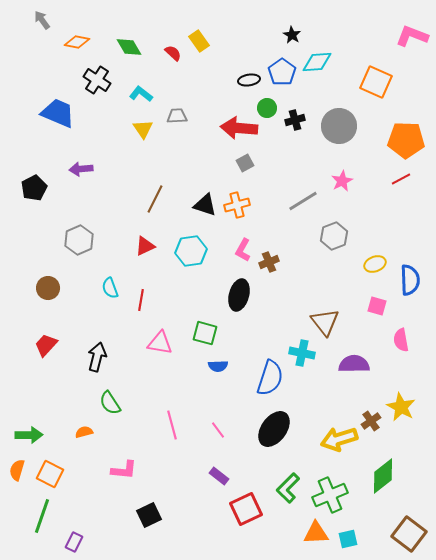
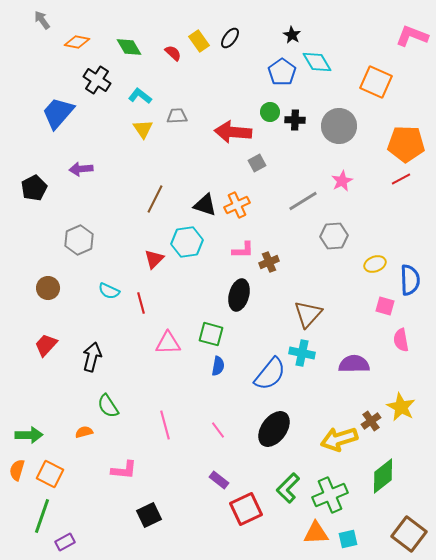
cyan diamond at (317, 62): rotated 64 degrees clockwise
black ellipse at (249, 80): moved 19 px left, 42 px up; rotated 45 degrees counterclockwise
cyan L-shape at (141, 94): moved 1 px left, 2 px down
green circle at (267, 108): moved 3 px right, 4 px down
blue trapezoid at (58, 113): rotated 72 degrees counterclockwise
black cross at (295, 120): rotated 18 degrees clockwise
red arrow at (239, 128): moved 6 px left, 4 px down
orange pentagon at (406, 140): moved 4 px down
gray square at (245, 163): moved 12 px right
orange cross at (237, 205): rotated 10 degrees counterclockwise
gray hexagon at (334, 236): rotated 16 degrees clockwise
red triangle at (145, 246): moved 9 px right, 13 px down; rotated 20 degrees counterclockwise
pink L-shape at (243, 250): rotated 120 degrees counterclockwise
cyan hexagon at (191, 251): moved 4 px left, 9 px up
cyan semicircle at (110, 288): moved 1 px left, 3 px down; rotated 45 degrees counterclockwise
red line at (141, 300): moved 3 px down; rotated 25 degrees counterclockwise
pink square at (377, 306): moved 8 px right
brown triangle at (325, 322): moved 17 px left, 8 px up; rotated 20 degrees clockwise
green square at (205, 333): moved 6 px right, 1 px down
pink triangle at (160, 343): moved 8 px right; rotated 12 degrees counterclockwise
black arrow at (97, 357): moved 5 px left
blue semicircle at (218, 366): rotated 78 degrees counterclockwise
blue semicircle at (270, 378): moved 4 px up; rotated 21 degrees clockwise
green semicircle at (110, 403): moved 2 px left, 3 px down
pink line at (172, 425): moved 7 px left
purple rectangle at (219, 476): moved 4 px down
purple rectangle at (74, 542): moved 9 px left; rotated 36 degrees clockwise
